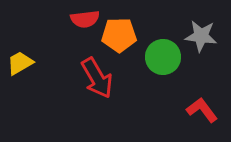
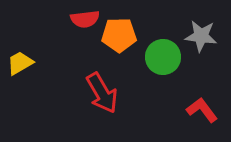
red arrow: moved 5 px right, 15 px down
